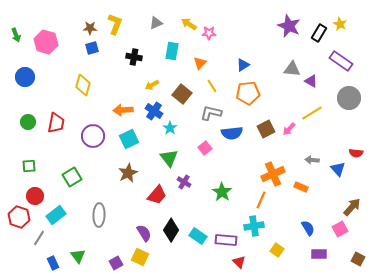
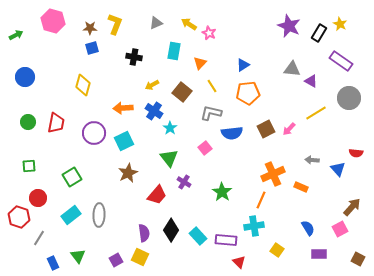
pink star at (209, 33): rotated 24 degrees clockwise
green arrow at (16, 35): rotated 96 degrees counterclockwise
pink hexagon at (46, 42): moved 7 px right, 21 px up
cyan rectangle at (172, 51): moved 2 px right
brown square at (182, 94): moved 2 px up
orange arrow at (123, 110): moved 2 px up
yellow line at (312, 113): moved 4 px right
purple circle at (93, 136): moved 1 px right, 3 px up
cyan square at (129, 139): moved 5 px left, 2 px down
red circle at (35, 196): moved 3 px right, 2 px down
cyan rectangle at (56, 215): moved 15 px right
purple semicircle at (144, 233): rotated 24 degrees clockwise
cyan rectangle at (198, 236): rotated 12 degrees clockwise
purple square at (116, 263): moved 3 px up
